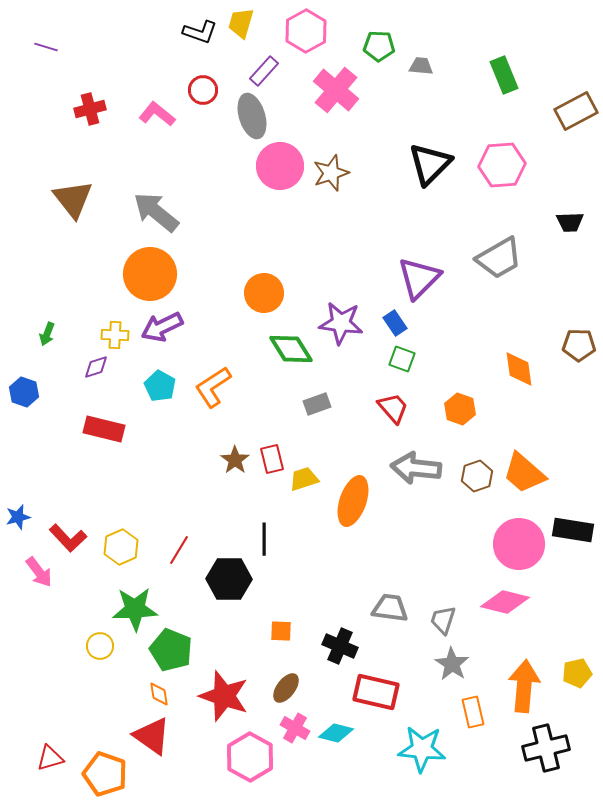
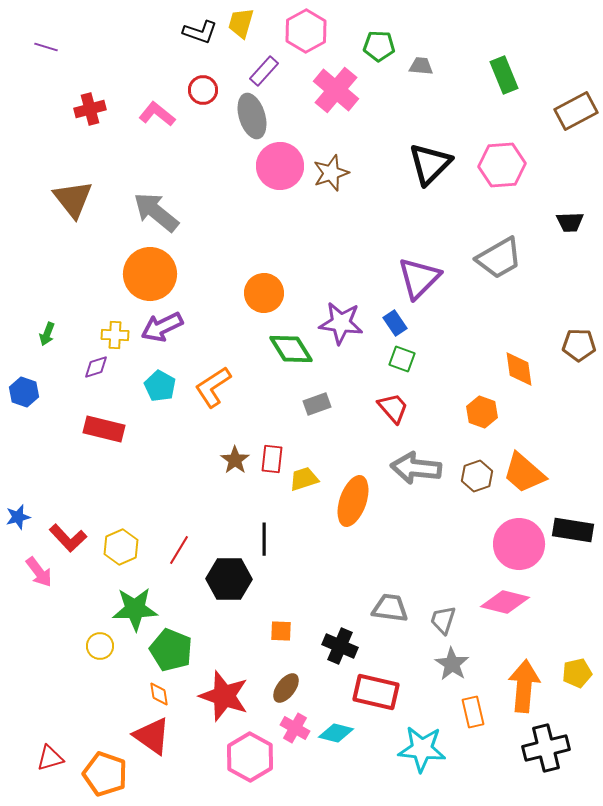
orange hexagon at (460, 409): moved 22 px right, 3 px down
red rectangle at (272, 459): rotated 20 degrees clockwise
